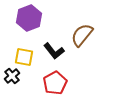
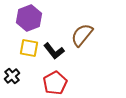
yellow square: moved 5 px right, 9 px up
